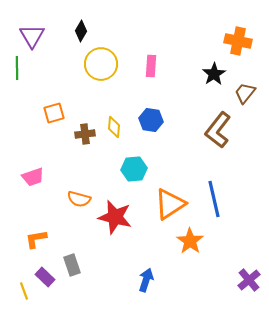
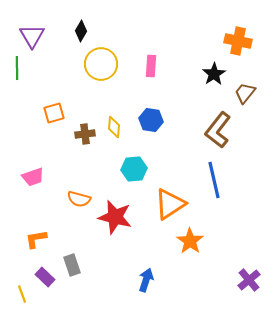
blue line: moved 19 px up
yellow line: moved 2 px left, 3 px down
